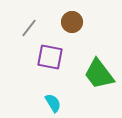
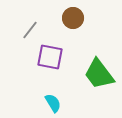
brown circle: moved 1 px right, 4 px up
gray line: moved 1 px right, 2 px down
